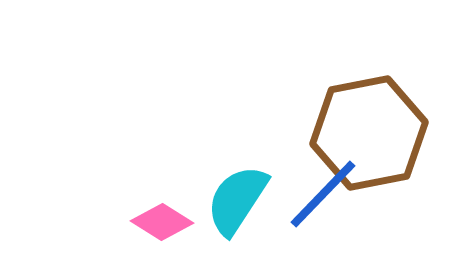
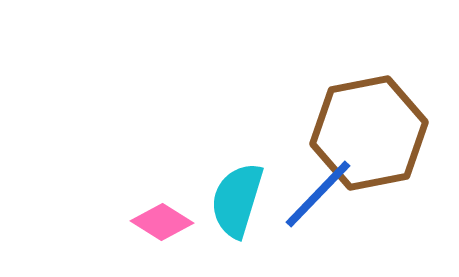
blue line: moved 5 px left
cyan semicircle: rotated 16 degrees counterclockwise
